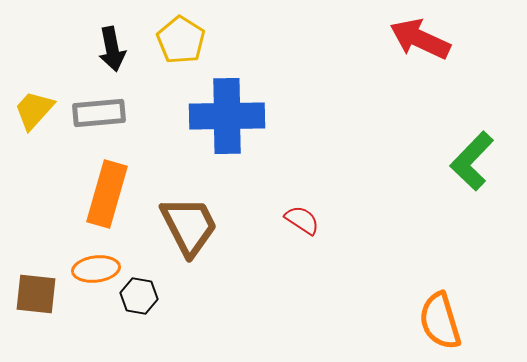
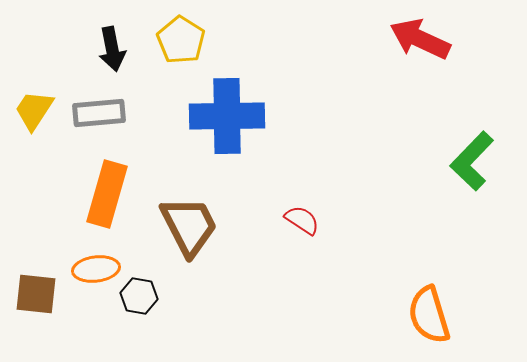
yellow trapezoid: rotated 9 degrees counterclockwise
orange semicircle: moved 11 px left, 6 px up
